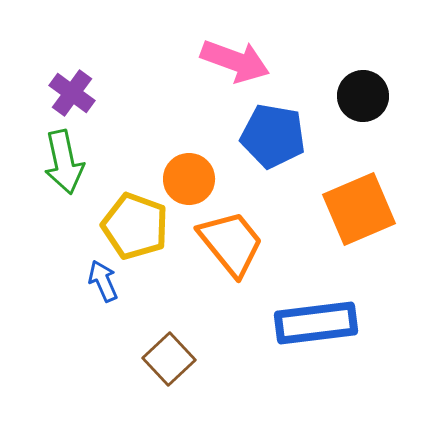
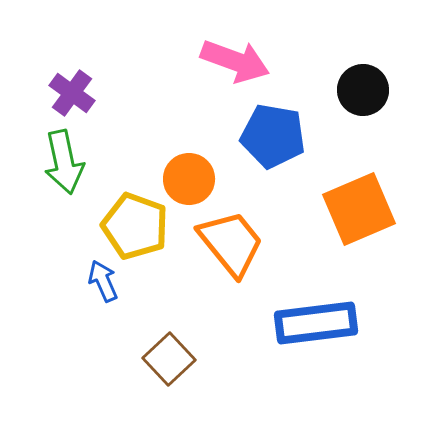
black circle: moved 6 px up
